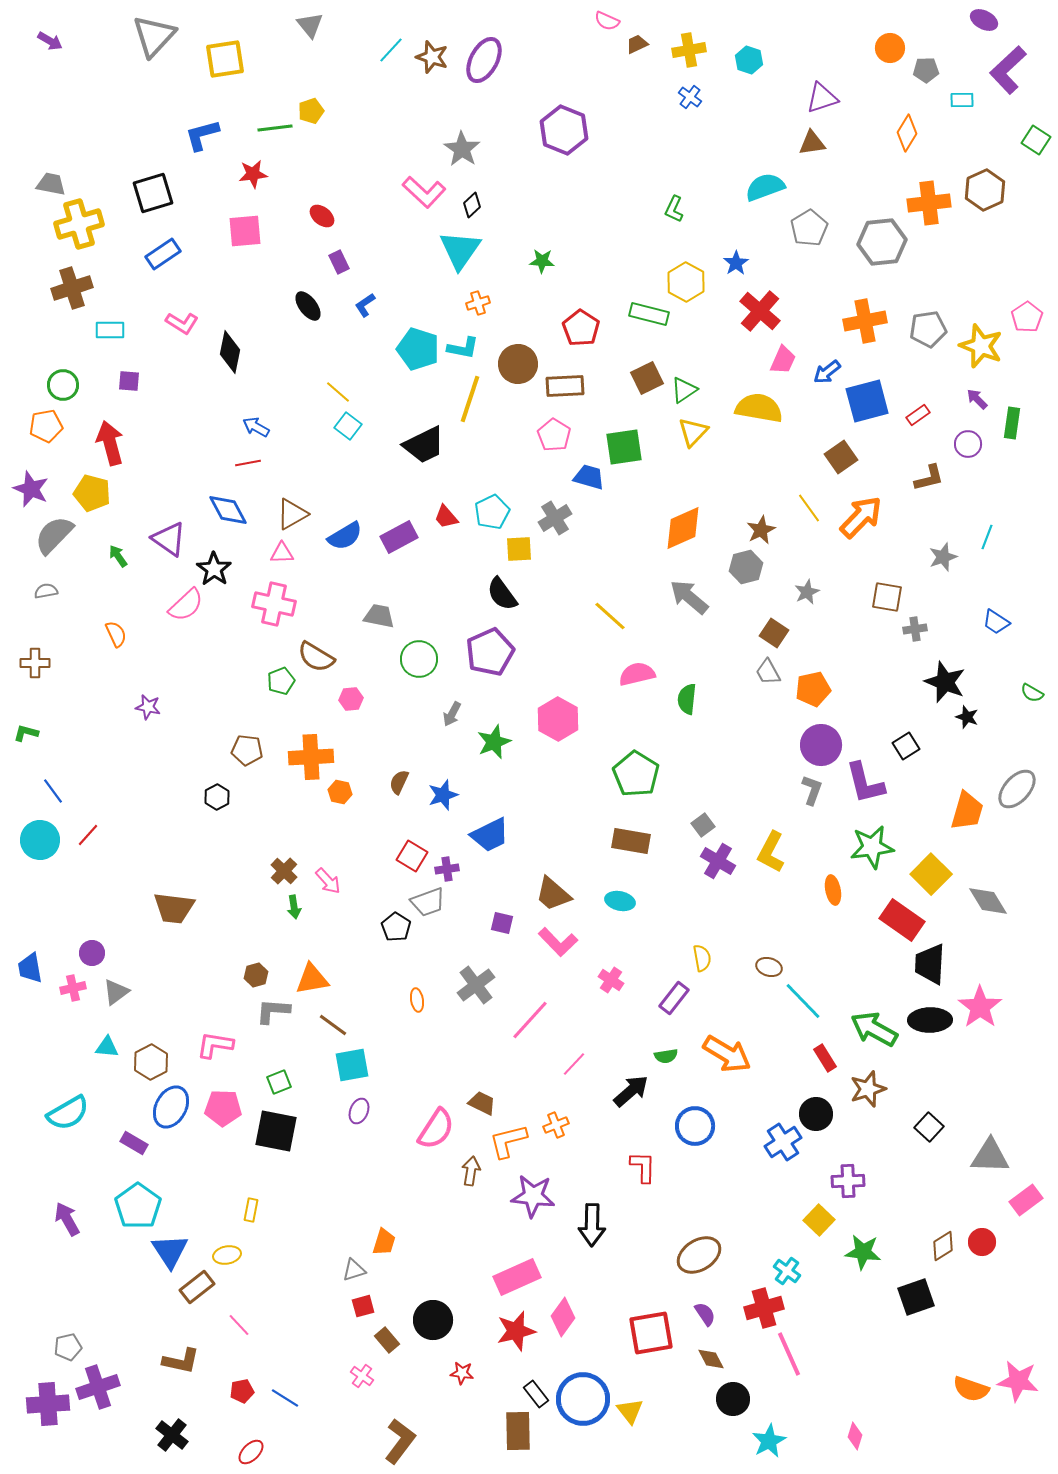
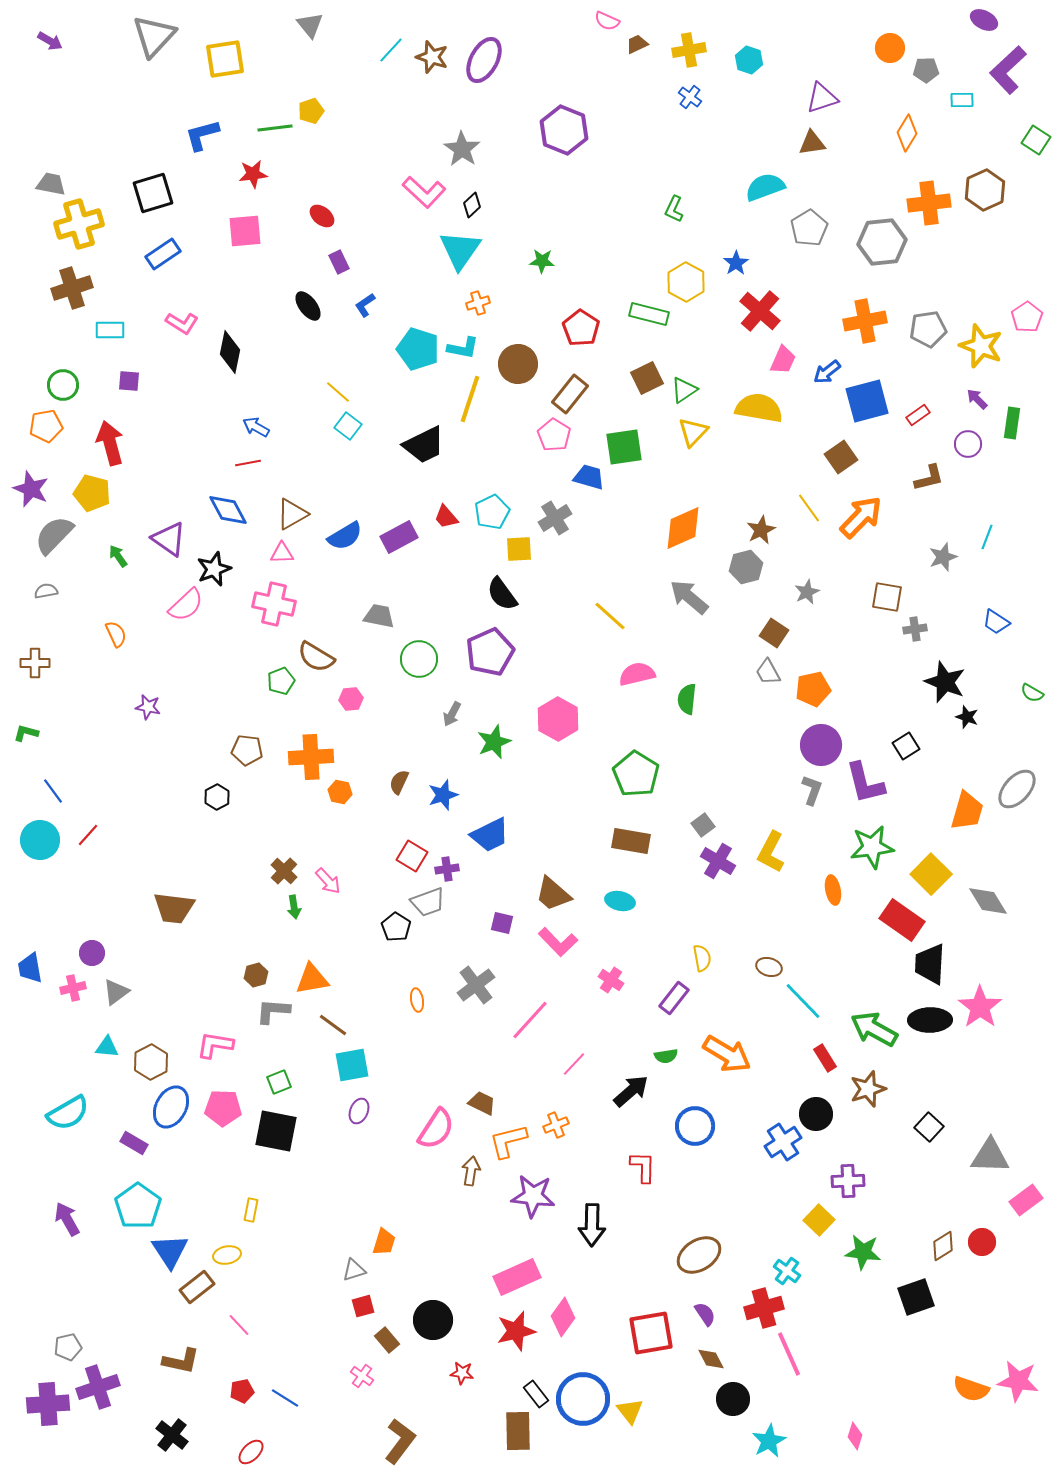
brown rectangle at (565, 386): moved 5 px right, 8 px down; rotated 48 degrees counterclockwise
black star at (214, 569): rotated 16 degrees clockwise
